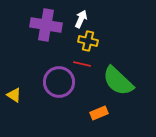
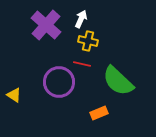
purple cross: rotated 32 degrees clockwise
